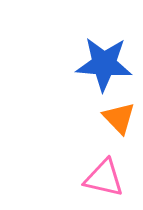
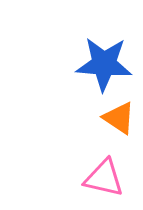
orange triangle: rotated 12 degrees counterclockwise
